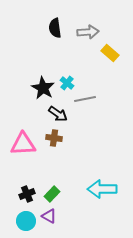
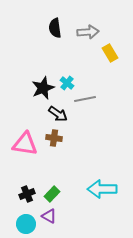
yellow rectangle: rotated 18 degrees clockwise
black star: rotated 20 degrees clockwise
pink triangle: moved 2 px right; rotated 12 degrees clockwise
cyan circle: moved 3 px down
